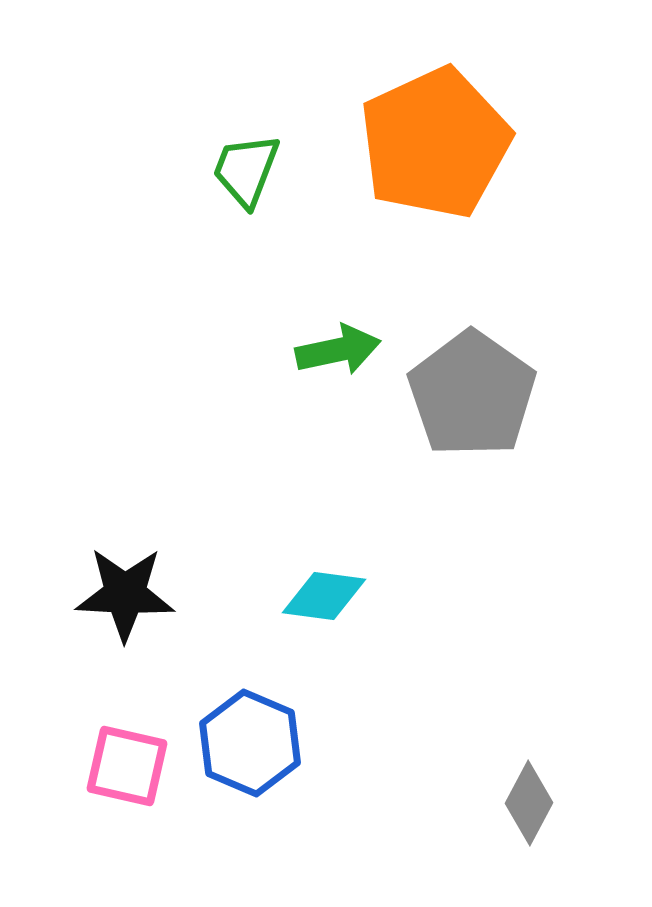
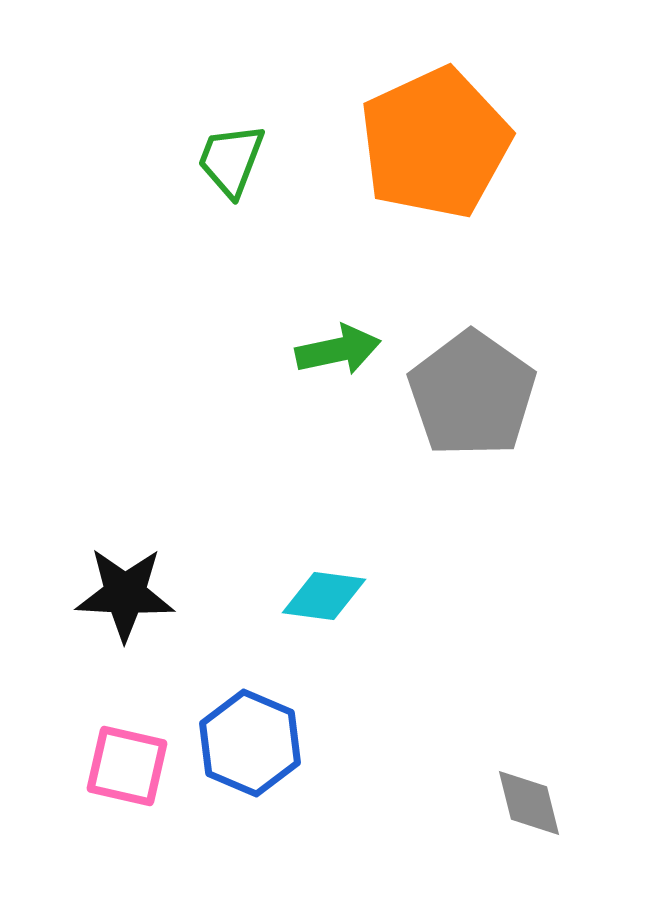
green trapezoid: moved 15 px left, 10 px up
gray diamond: rotated 42 degrees counterclockwise
